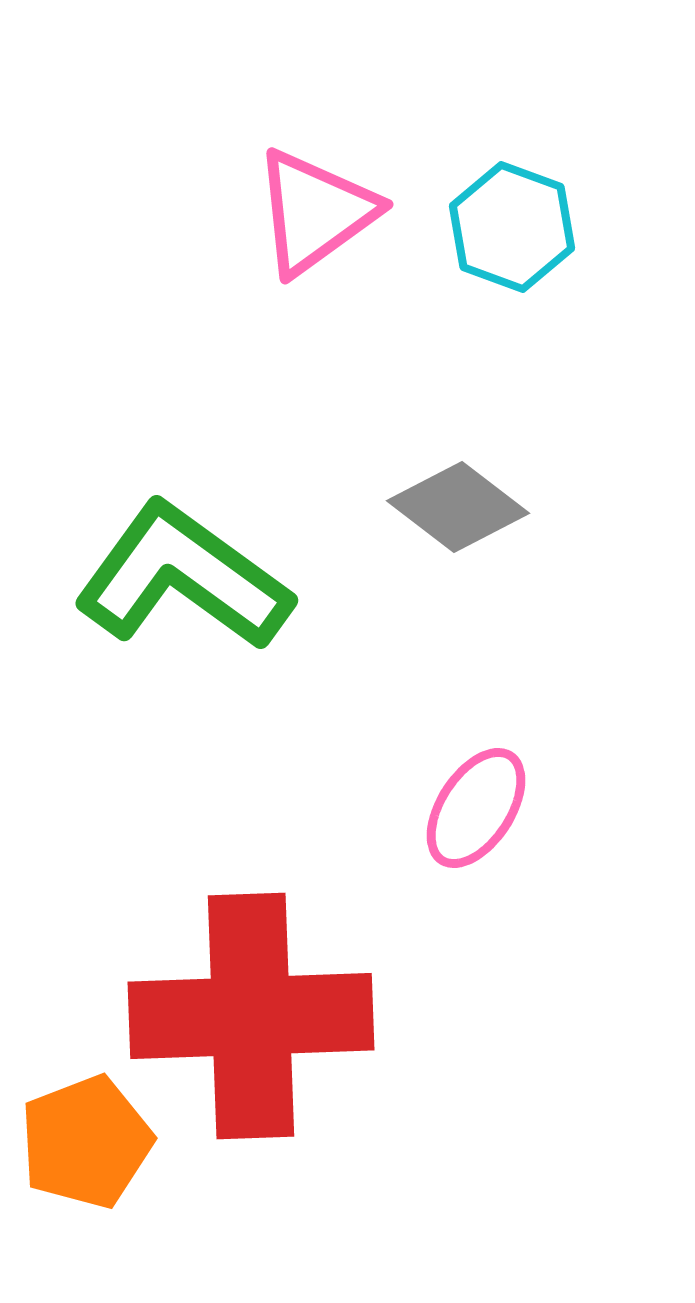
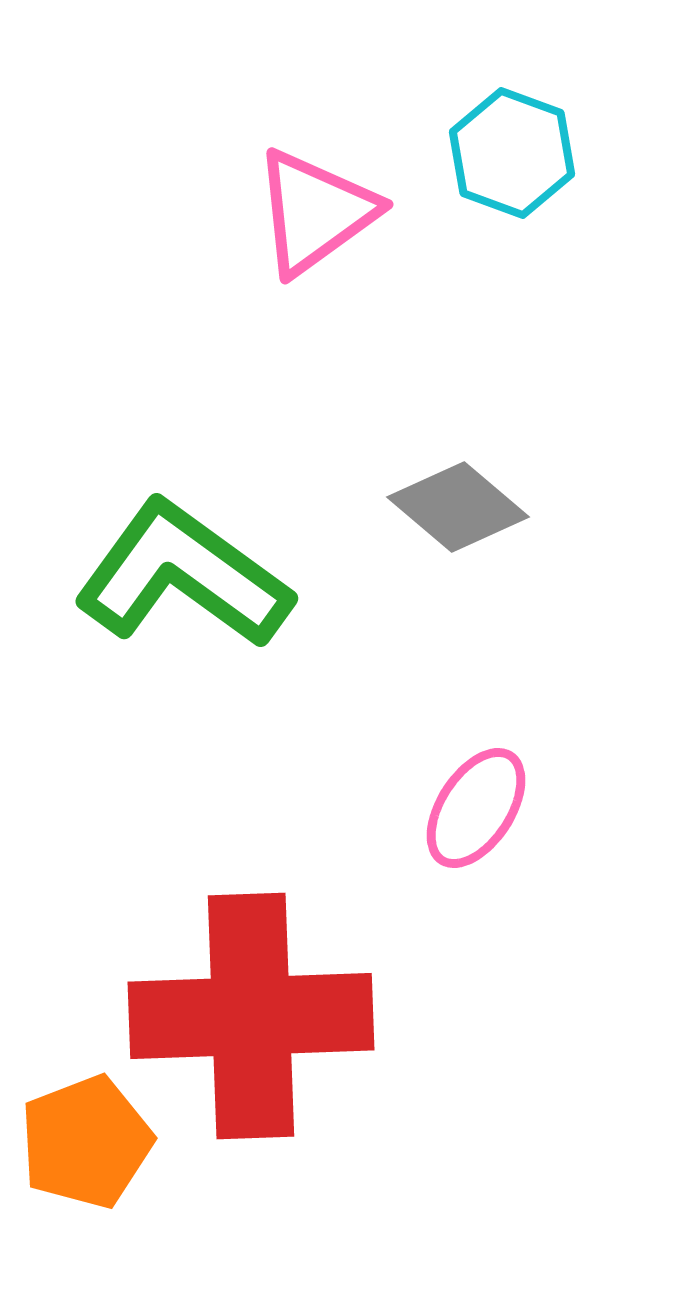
cyan hexagon: moved 74 px up
gray diamond: rotated 3 degrees clockwise
green L-shape: moved 2 px up
